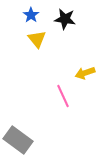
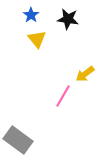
black star: moved 3 px right
yellow arrow: moved 1 px down; rotated 18 degrees counterclockwise
pink line: rotated 55 degrees clockwise
